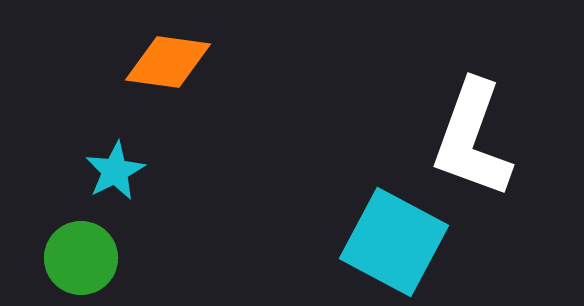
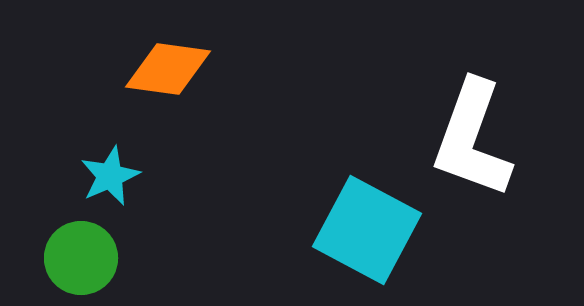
orange diamond: moved 7 px down
cyan star: moved 5 px left, 5 px down; rotated 4 degrees clockwise
cyan square: moved 27 px left, 12 px up
